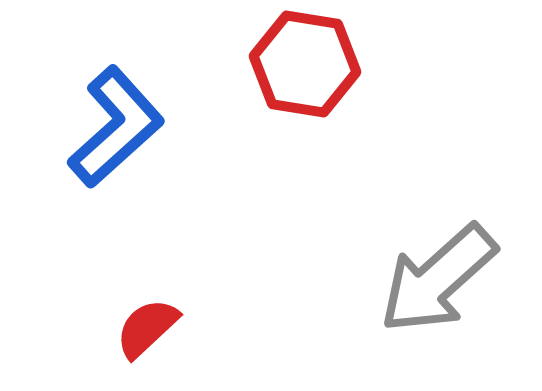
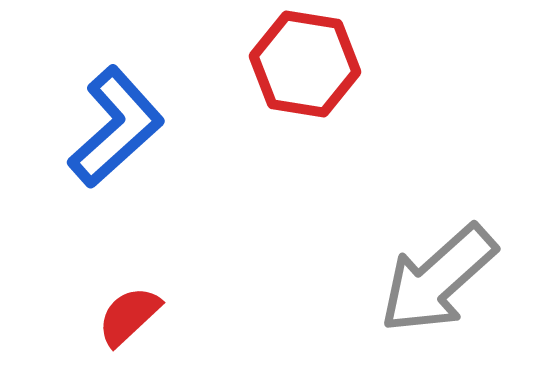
red semicircle: moved 18 px left, 12 px up
